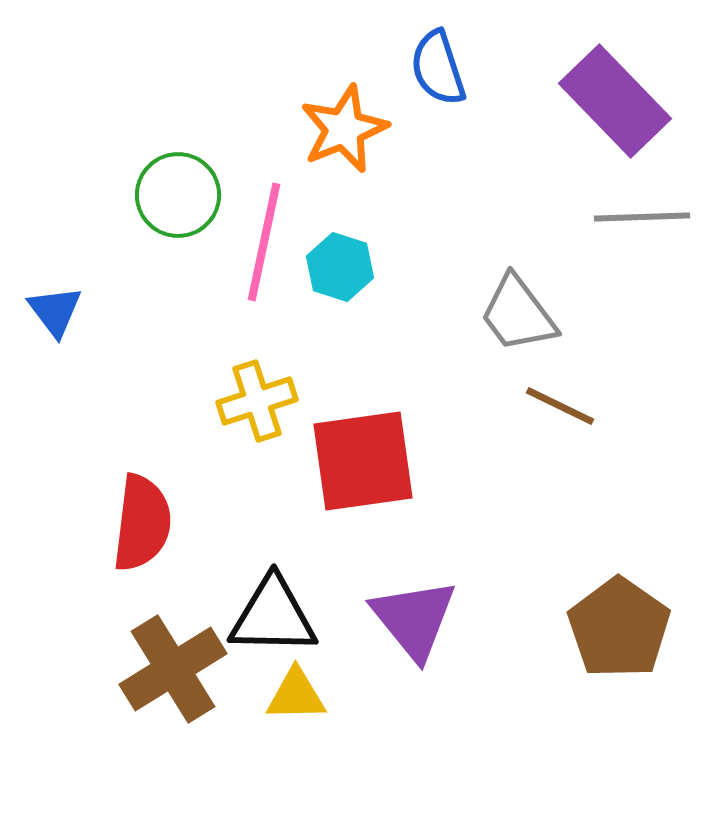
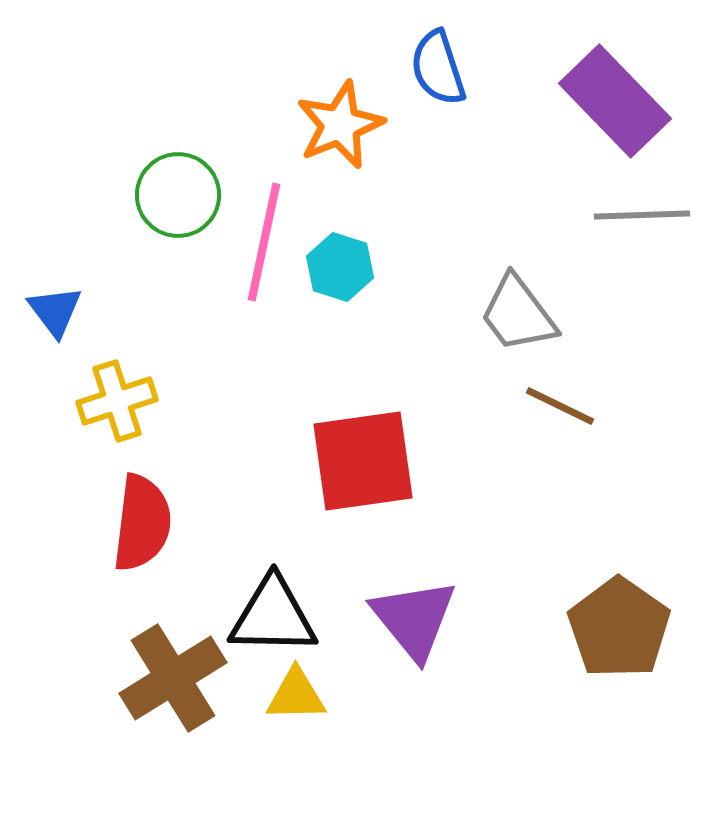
orange star: moved 4 px left, 4 px up
gray line: moved 2 px up
yellow cross: moved 140 px left
brown cross: moved 9 px down
